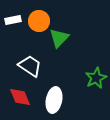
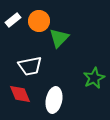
white rectangle: rotated 28 degrees counterclockwise
white trapezoid: rotated 135 degrees clockwise
green star: moved 2 px left
red diamond: moved 3 px up
